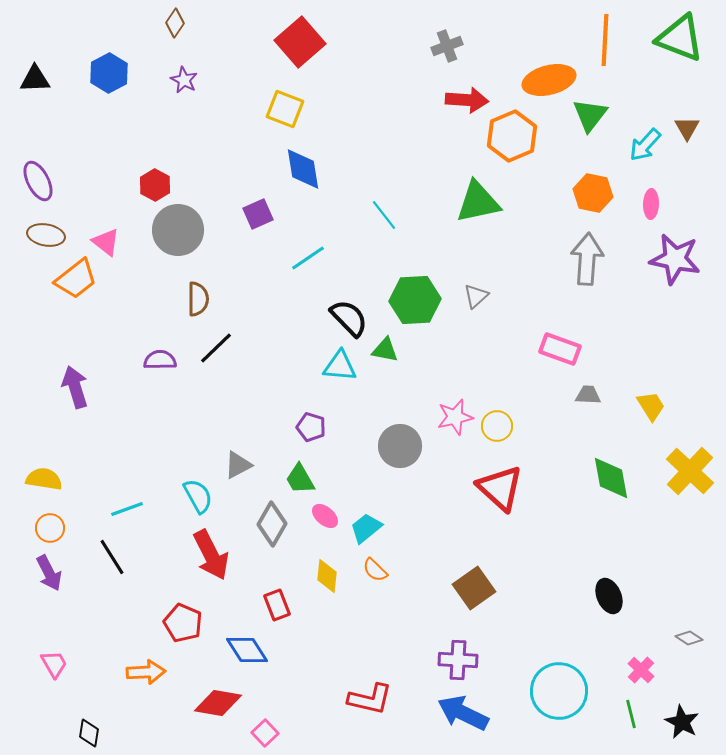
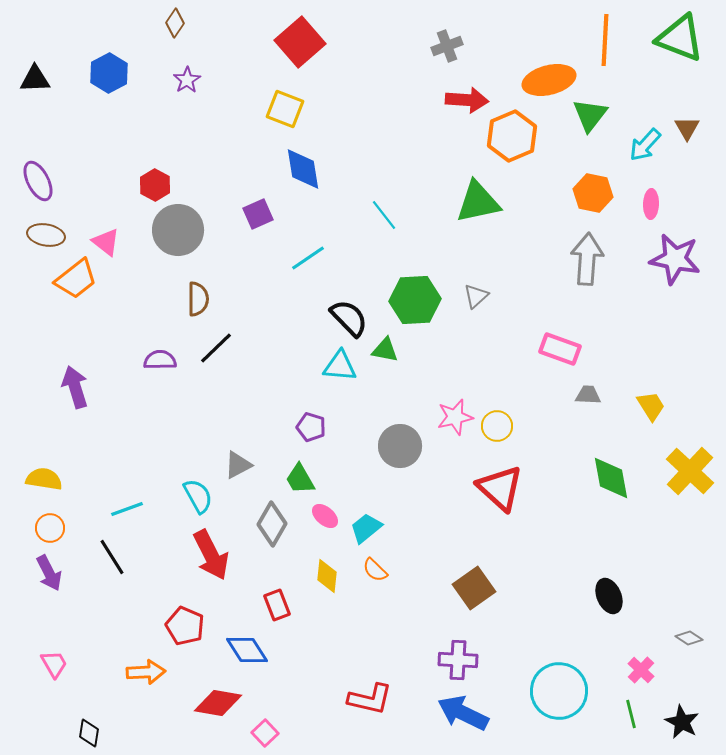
purple star at (184, 80): moved 3 px right; rotated 12 degrees clockwise
red pentagon at (183, 623): moved 2 px right, 3 px down
